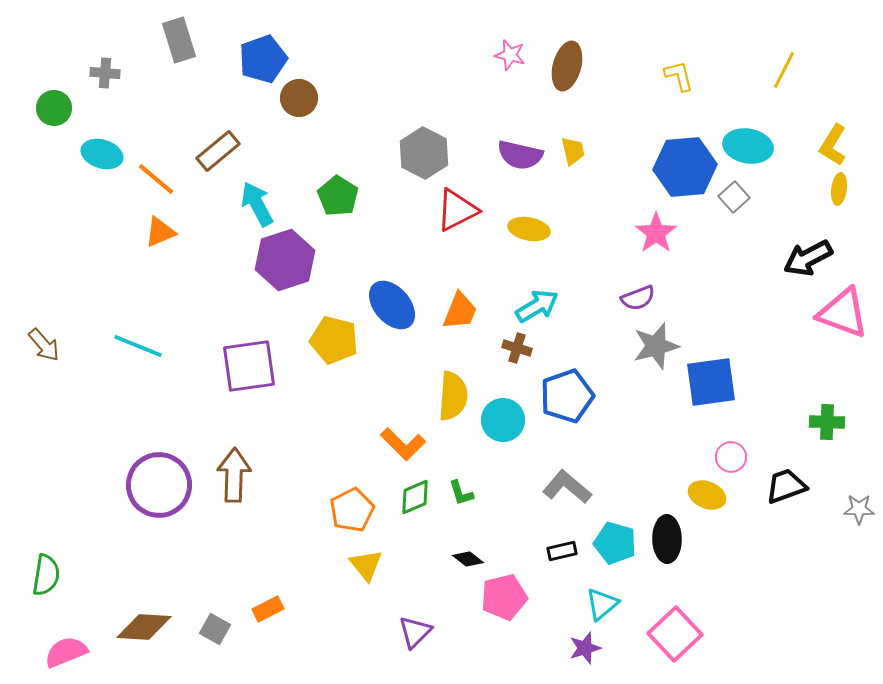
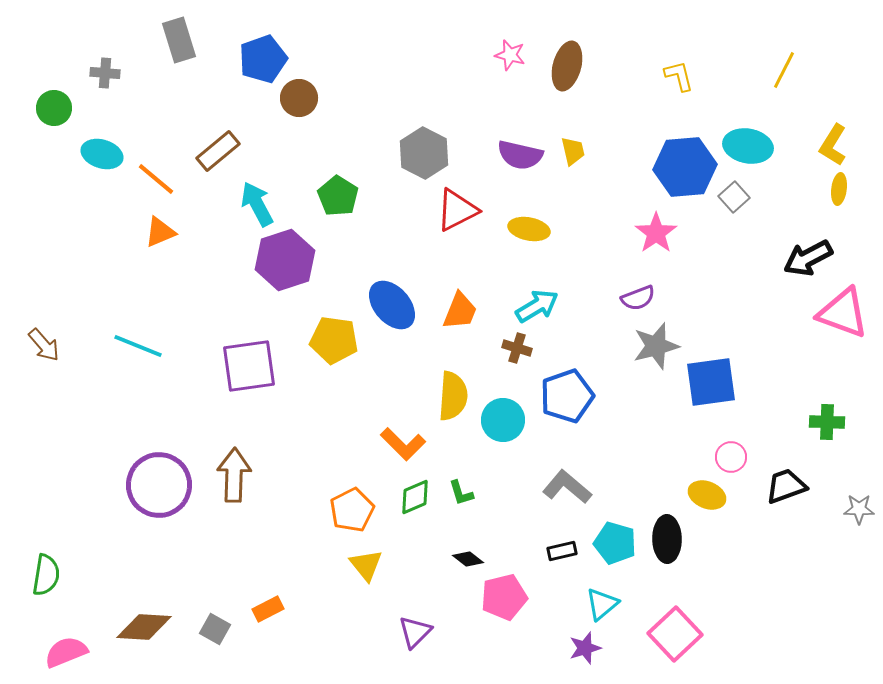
yellow pentagon at (334, 340): rotated 6 degrees counterclockwise
